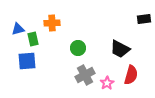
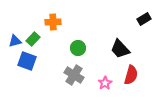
black rectangle: rotated 24 degrees counterclockwise
orange cross: moved 1 px right, 1 px up
blue triangle: moved 3 px left, 12 px down
green rectangle: rotated 56 degrees clockwise
black trapezoid: rotated 20 degrees clockwise
blue square: rotated 24 degrees clockwise
gray cross: moved 11 px left; rotated 30 degrees counterclockwise
pink star: moved 2 px left
